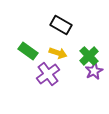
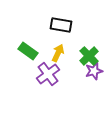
black rectangle: rotated 20 degrees counterclockwise
yellow arrow: rotated 84 degrees counterclockwise
purple star: rotated 12 degrees clockwise
